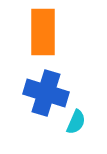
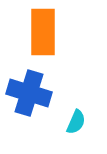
blue cross: moved 17 px left
